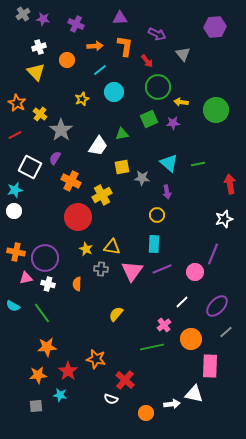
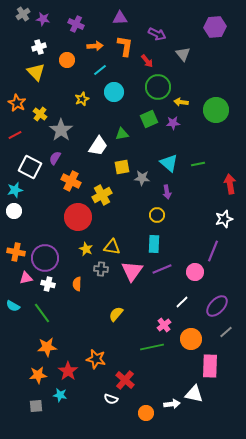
purple line at (213, 254): moved 3 px up
